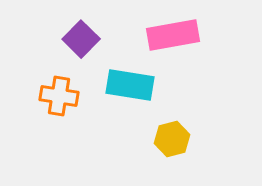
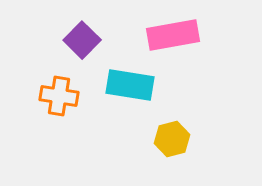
purple square: moved 1 px right, 1 px down
